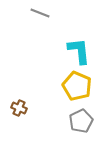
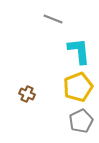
gray line: moved 13 px right, 6 px down
yellow pentagon: moved 1 px right, 1 px down; rotated 28 degrees clockwise
brown cross: moved 8 px right, 14 px up
